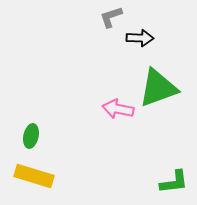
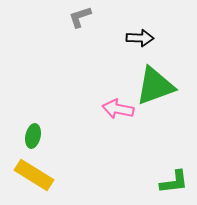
gray L-shape: moved 31 px left
green triangle: moved 3 px left, 2 px up
green ellipse: moved 2 px right
yellow rectangle: moved 1 px up; rotated 15 degrees clockwise
